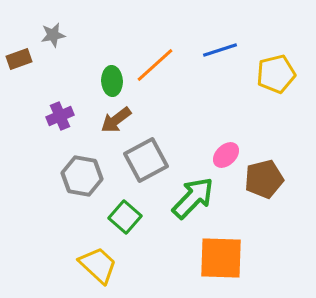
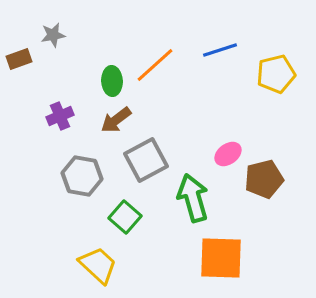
pink ellipse: moved 2 px right, 1 px up; rotated 8 degrees clockwise
green arrow: rotated 60 degrees counterclockwise
